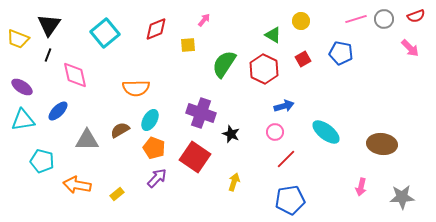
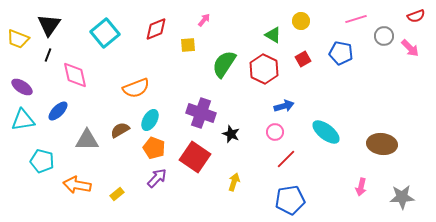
gray circle at (384, 19): moved 17 px down
orange semicircle at (136, 88): rotated 20 degrees counterclockwise
